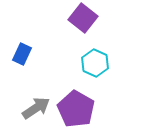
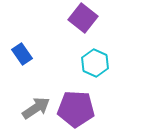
blue rectangle: rotated 60 degrees counterclockwise
purple pentagon: rotated 27 degrees counterclockwise
